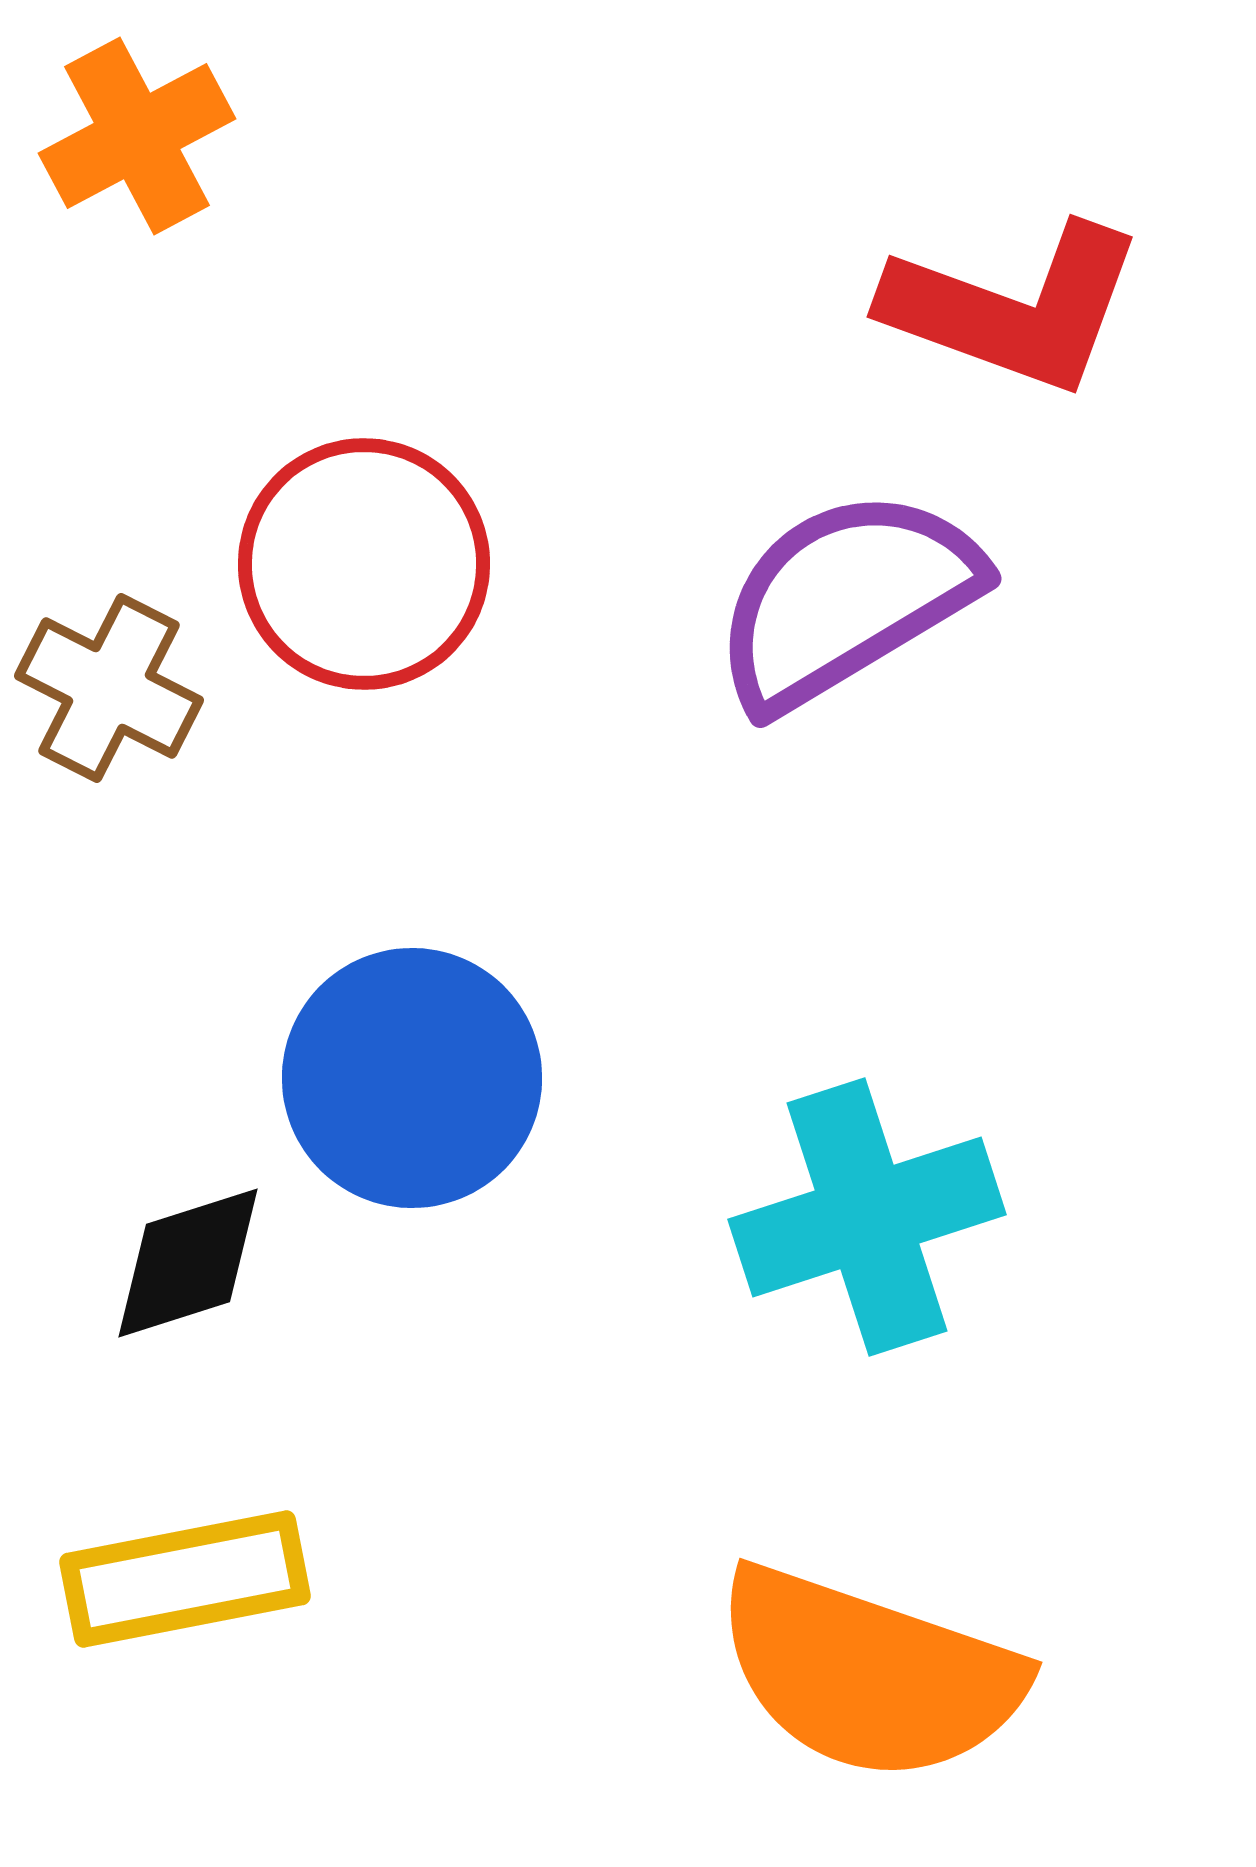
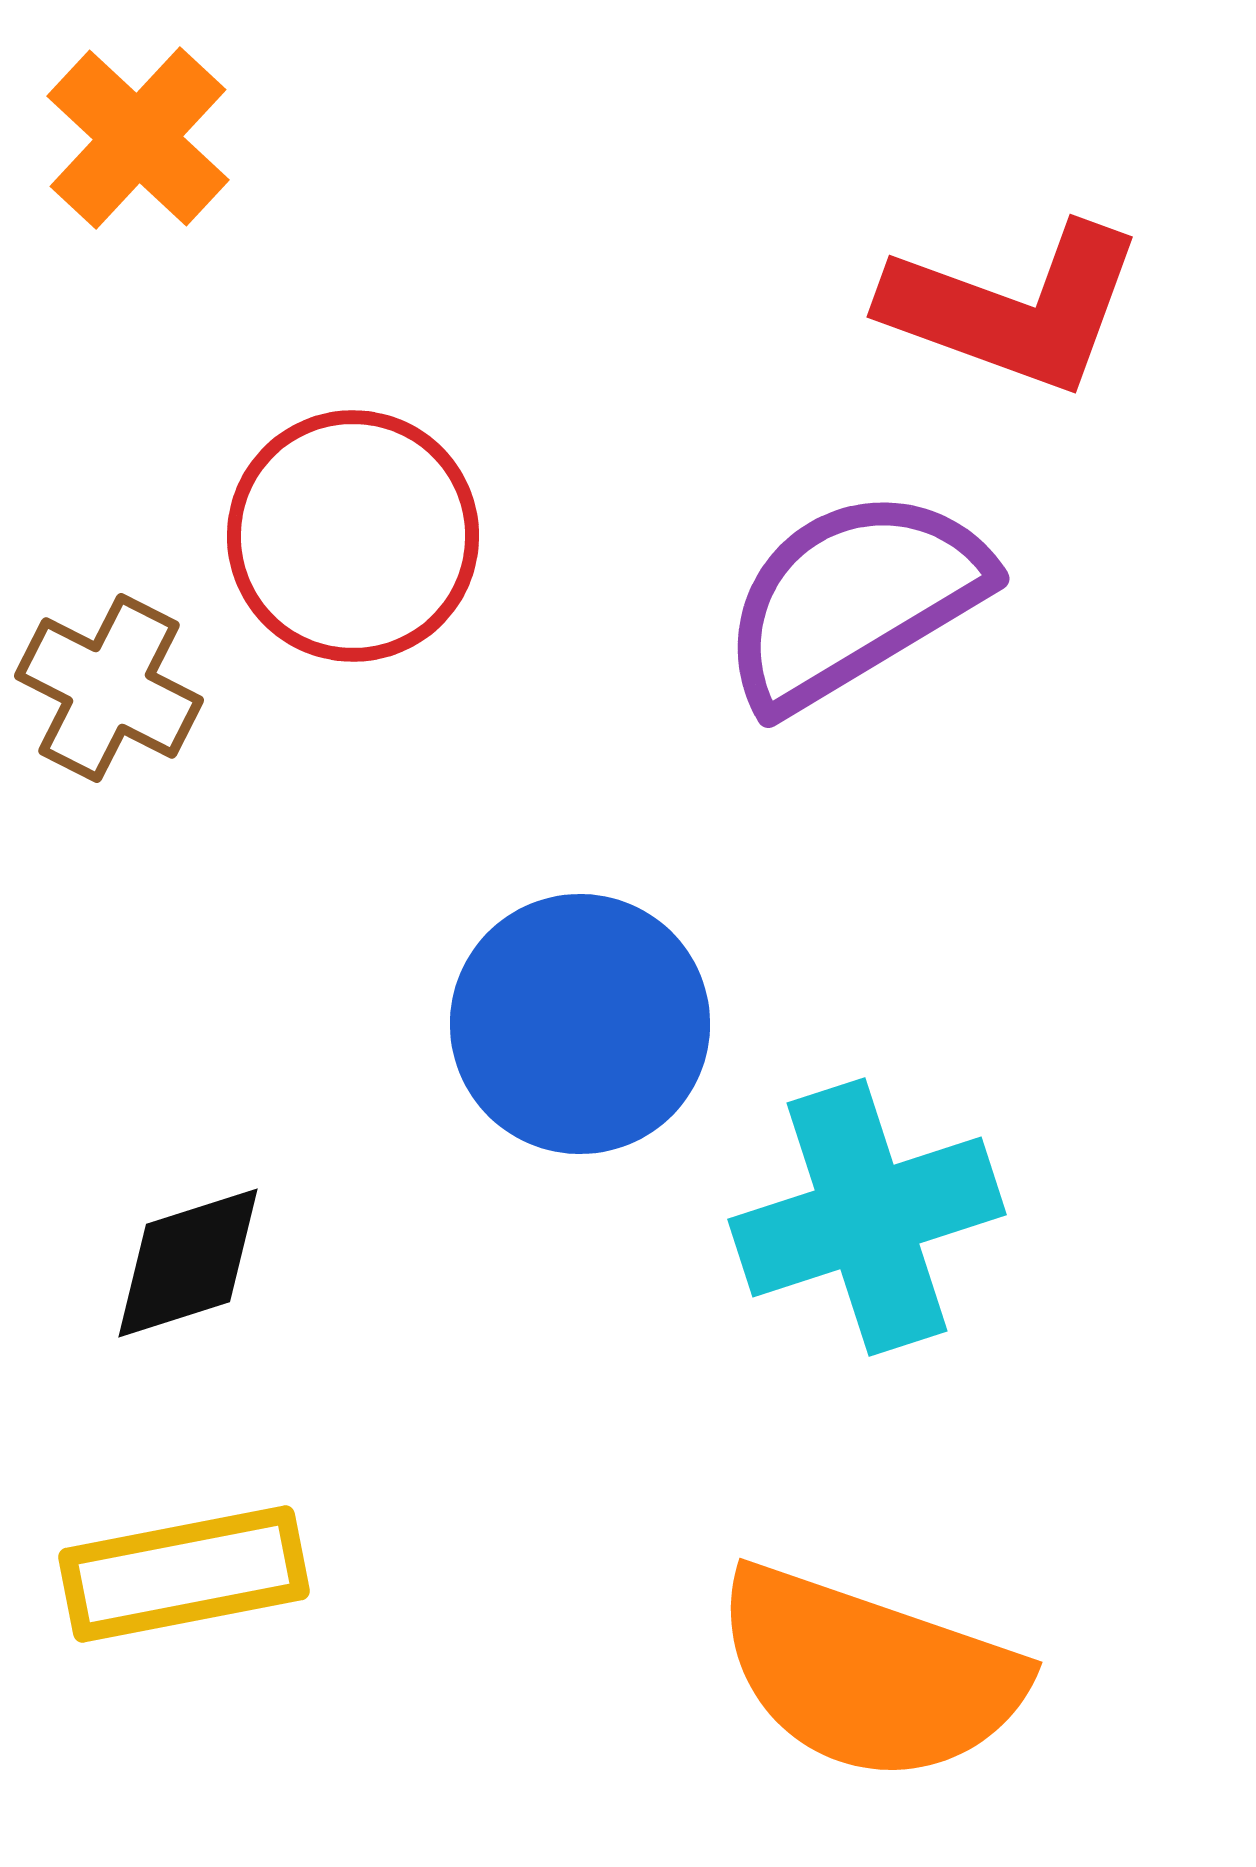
orange cross: moved 1 px right, 2 px down; rotated 19 degrees counterclockwise
red circle: moved 11 px left, 28 px up
purple semicircle: moved 8 px right
blue circle: moved 168 px right, 54 px up
yellow rectangle: moved 1 px left, 5 px up
